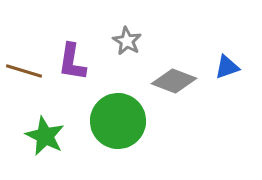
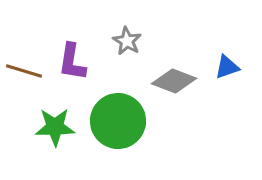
green star: moved 10 px right, 9 px up; rotated 27 degrees counterclockwise
